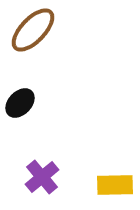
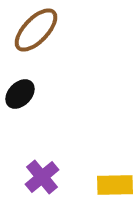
brown ellipse: moved 3 px right
black ellipse: moved 9 px up
